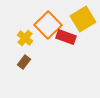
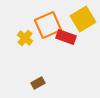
orange square: rotated 20 degrees clockwise
brown rectangle: moved 14 px right, 21 px down; rotated 24 degrees clockwise
